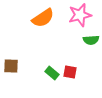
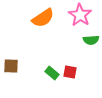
pink star: rotated 25 degrees counterclockwise
